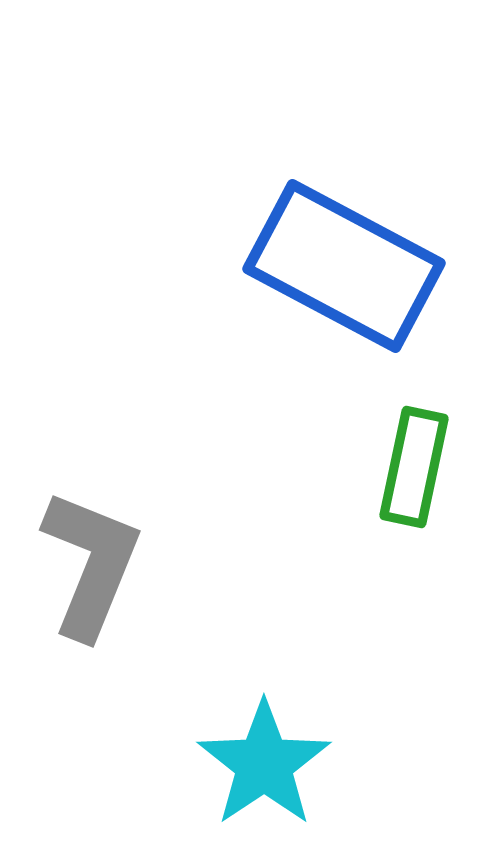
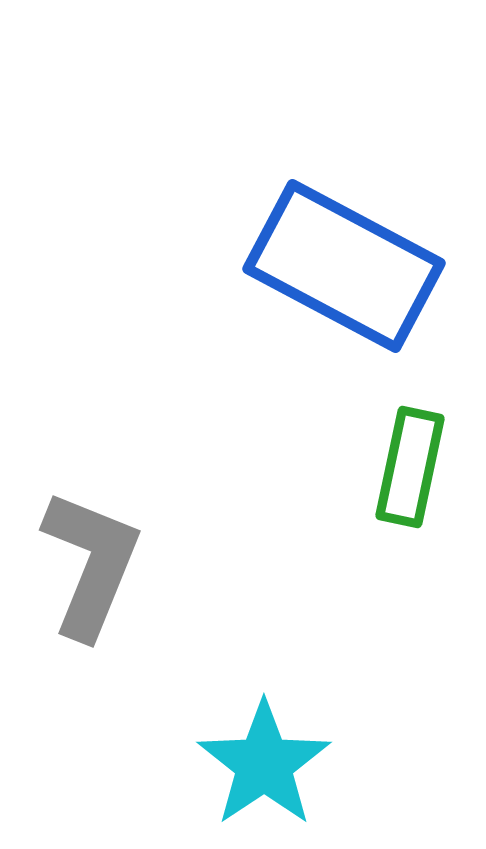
green rectangle: moved 4 px left
